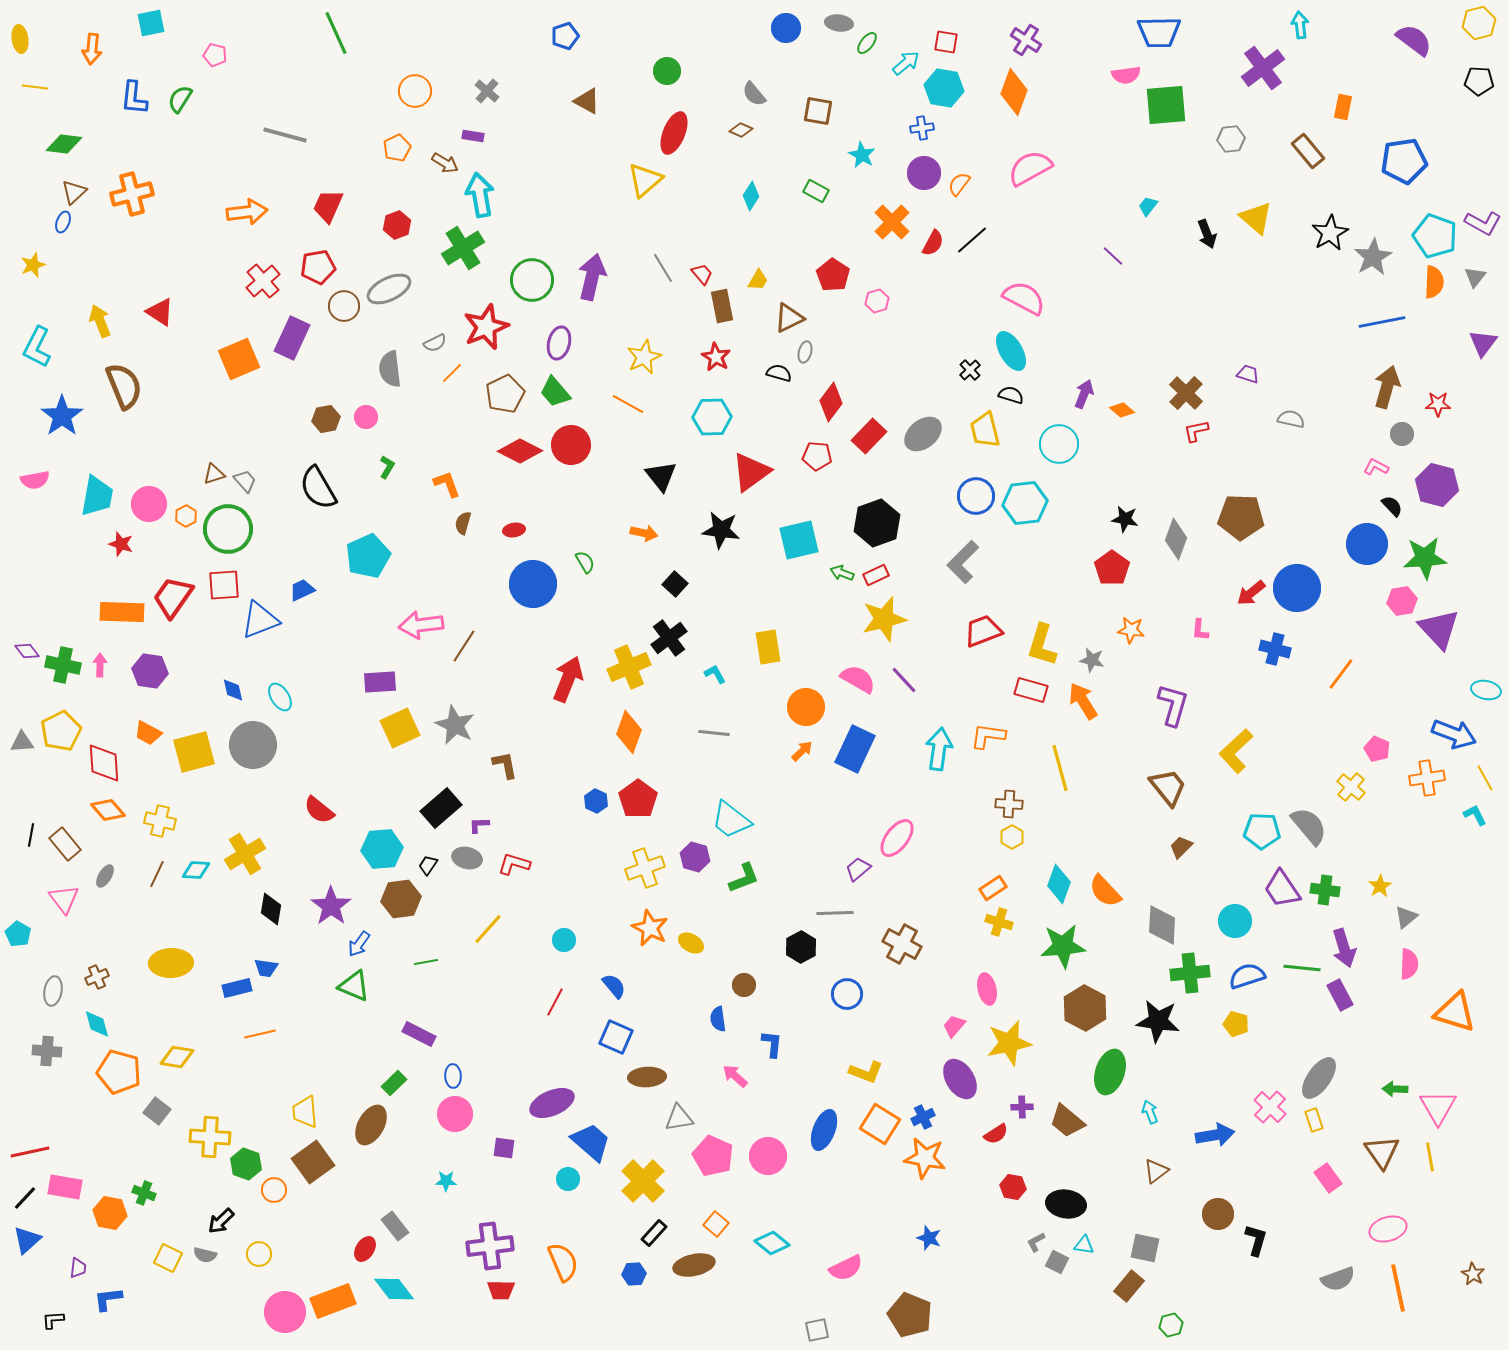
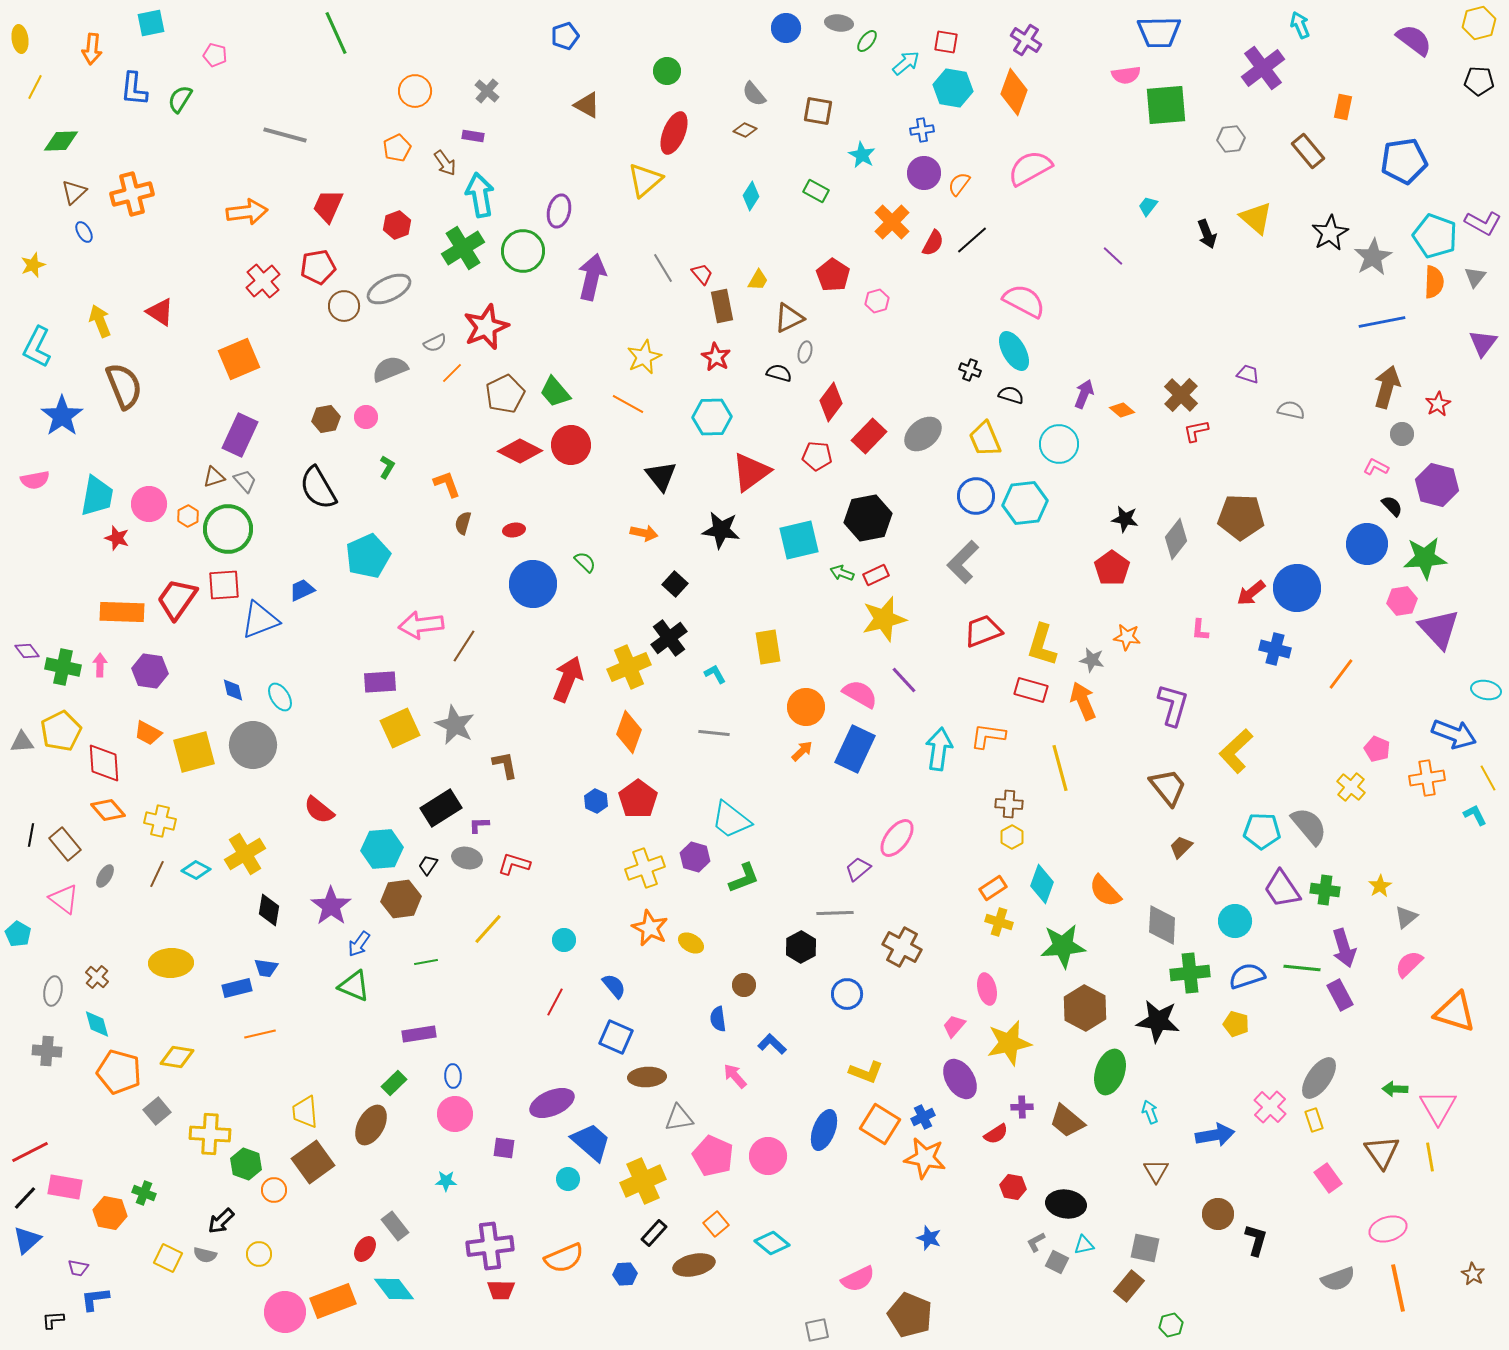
cyan arrow at (1300, 25): rotated 16 degrees counterclockwise
green ellipse at (867, 43): moved 2 px up
yellow line at (35, 87): rotated 70 degrees counterclockwise
cyan hexagon at (944, 88): moved 9 px right
blue L-shape at (134, 98): moved 9 px up
brown triangle at (587, 101): moved 4 px down
blue cross at (922, 128): moved 2 px down
brown diamond at (741, 130): moved 4 px right
green diamond at (64, 144): moved 3 px left, 3 px up; rotated 9 degrees counterclockwise
brown arrow at (445, 163): rotated 24 degrees clockwise
blue ellipse at (63, 222): moved 21 px right, 10 px down; rotated 50 degrees counterclockwise
green circle at (532, 280): moved 9 px left, 29 px up
pink semicircle at (1024, 298): moved 3 px down
purple rectangle at (292, 338): moved 52 px left, 97 px down
purple ellipse at (559, 343): moved 132 px up
cyan ellipse at (1011, 351): moved 3 px right
gray semicircle at (390, 369): rotated 75 degrees clockwise
black cross at (970, 370): rotated 25 degrees counterclockwise
brown cross at (1186, 393): moved 5 px left, 2 px down
red star at (1438, 404): rotated 30 degrees counterclockwise
gray semicircle at (1291, 419): moved 9 px up
yellow trapezoid at (985, 430): moved 9 px down; rotated 9 degrees counterclockwise
brown triangle at (214, 474): moved 3 px down
orange hexagon at (186, 516): moved 2 px right
black hexagon at (877, 523): moved 9 px left, 5 px up; rotated 9 degrees clockwise
gray diamond at (1176, 539): rotated 18 degrees clockwise
red star at (121, 544): moved 4 px left, 6 px up
green semicircle at (585, 562): rotated 15 degrees counterclockwise
red trapezoid at (173, 597): moved 4 px right, 2 px down
orange star at (1131, 630): moved 4 px left, 7 px down
green cross at (63, 665): moved 2 px down
pink semicircle at (858, 679): moved 2 px right, 15 px down
orange arrow at (1083, 701): rotated 9 degrees clockwise
yellow line at (1485, 778): moved 3 px right
black rectangle at (441, 808): rotated 9 degrees clockwise
cyan diamond at (196, 870): rotated 24 degrees clockwise
cyan diamond at (1059, 884): moved 17 px left
pink triangle at (64, 899): rotated 16 degrees counterclockwise
black diamond at (271, 909): moved 2 px left, 1 px down
brown cross at (902, 944): moved 3 px down
pink semicircle at (1409, 964): rotated 136 degrees counterclockwise
brown cross at (97, 977): rotated 25 degrees counterclockwise
purple rectangle at (419, 1034): rotated 36 degrees counterclockwise
blue L-shape at (772, 1044): rotated 52 degrees counterclockwise
pink arrow at (735, 1076): rotated 8 degrees clockwise
gray square at (157, 1111): rotated 12 degrees clockwise
yellow cross at (210, 1137): moved 3 px up
red line at (30, 1152): rotated 15 degrees counterclockwise
brown triangle at (1156, 1171): rotated 24 degrees counterclockwise
yellow cross at (643, 1181): rotated 21 degrees clockwise
orange square at (716, 1224): rotated 10 degrees clockwise
cyan triangle at (1084, 1245): rotated 20 degrees counterclockwise
orange semicircle at (563, 1262): moved 1 px right, 4 px up; rotated 90 degrees clockwise
purple trapezoid at (78, 1268): rotated 95 degrees clockwise
pink semicircle at (846, 1268): moved 12 px right, 11 px down
blue hexagon at (634, 1274): moved 9 px left
blue L-shape at (108, 1299): moved 13 px left
